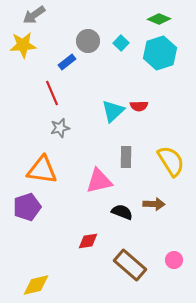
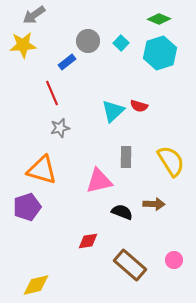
red semicircle: rotated 18 degrees clockwise
orange triangle: rotated 8 degrees clockwise
